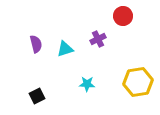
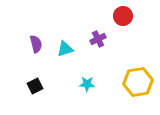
black square: moved 2 px left, 10 px up
